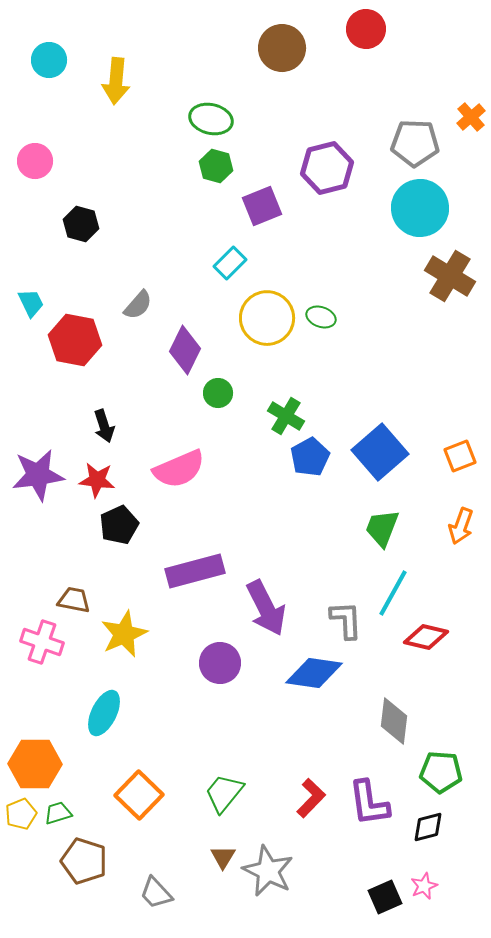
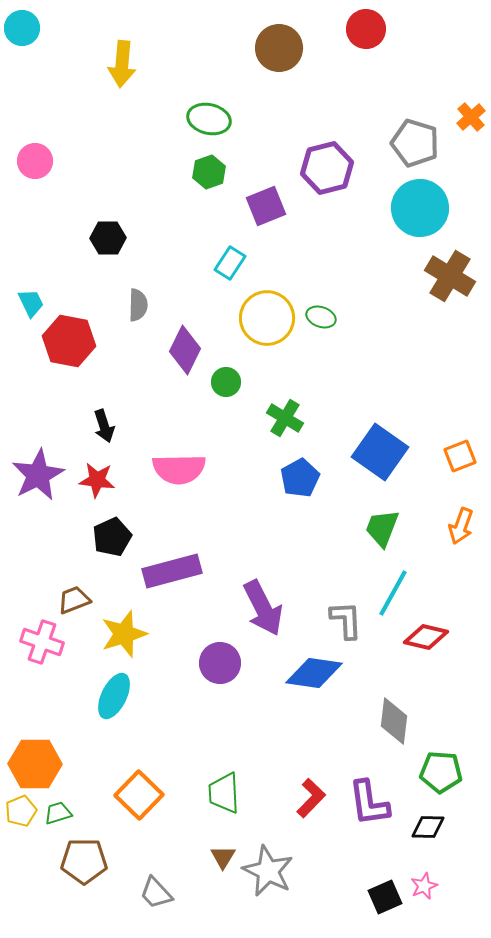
brown circle at (282, 48): moved 3 px left
cyan circle at (49, 60): moved 27 px left, 32 px up
yellow arrow at (116, 81): moved 6 px right, 17 px up
green ellipse at (211, 119): moved 2 px left
gray pentagon at (415, 143): rotated 15 degrees clockwise
green hexagon at (216, 166): moved 7 px left, 6 px down; rotated 24 degrees clockwise
purple square at (262, 206): moved 4 px right
black hexagon at (81, 224): moved 27 px right, 14 px down; rotated 16 degrees counterclockwise
cyan rectangle at (230, 263): rotated 12 degrees counterclockwise
gray semicircle at (138, 305): rotated 40 degrees counterclockwise
red hexagon at (75, 340): moved 6 px left, 1 px down
green circle at (218, 393): moved 8 px right, 11 px up
green cross at (286, 416): moved 1 px left, 2 px down
blue square at (380, 452): rotated 14 degrees counterclockwise
blue pentagon at (310, 457): moved 10 px left, 21 px down
pink semicircle at (179, 469): rotated 22 degrees clockwise
purple star at (38, 475): rotated 20 degrees counterclockwise
black pentagon at (119, 525): moved 7 px left, 12 px down
purple rectangle at (195, 571): moved 23 px left
brown trapezoid at (74, 600): rotated 32 degrees counterclockwise
purple arrow at (266, 608): moved 3 px left
yellow star at (124, 634): rotated 6 degrees clockwise
cyan ellipse at (104, 713): moved 10 px right, 17 px up
green trapezoid at (224, 793): rotated 42 degrees counterclockwise
yellow pentagon at (21, 814): moved 3 px up
black diamond at (428, 827): rotated 16 degrees clockwise
brown pentagon at (84, 861): rotated 18 degrees counterclockwise
